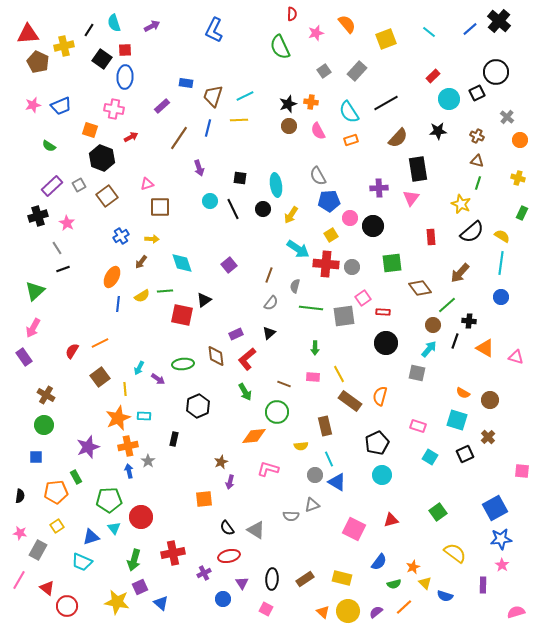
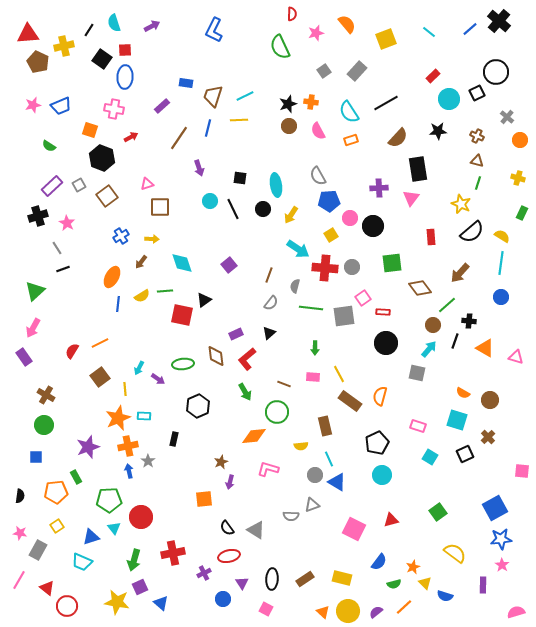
red cross at (326, 264): moved 1 px left, 4 px down
